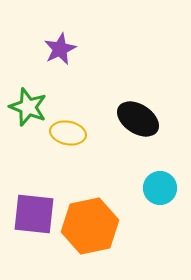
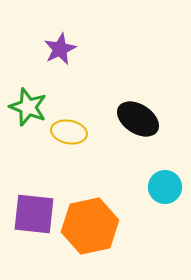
yellow ellipse: moved 1 px right, 1 px up
cyan circle: moved 5 px right, 1 px up
